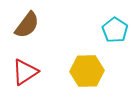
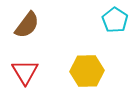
cyan pentagon: moved 10 px up
red triangle: rotated 28 degrees counterclockwise
